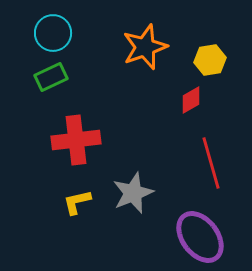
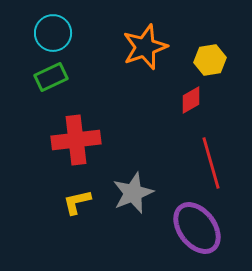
purple ellipse: moved 3 px left, 9 px up
